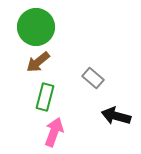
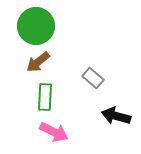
green circle: moved 1 px up
green rectangle: rotated 12 degrees counterclockwise
pink arrow: rotated 96 degrees clockwise
